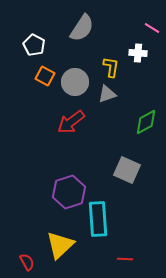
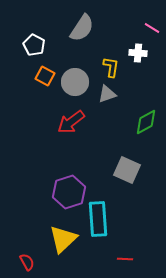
yellow triangle: moved 3 px right, 6 px up
